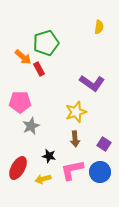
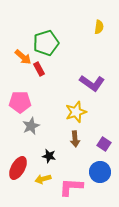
pink L-shape: moved 1 px left, 17 px down; rotated 15 degrees clockwise
